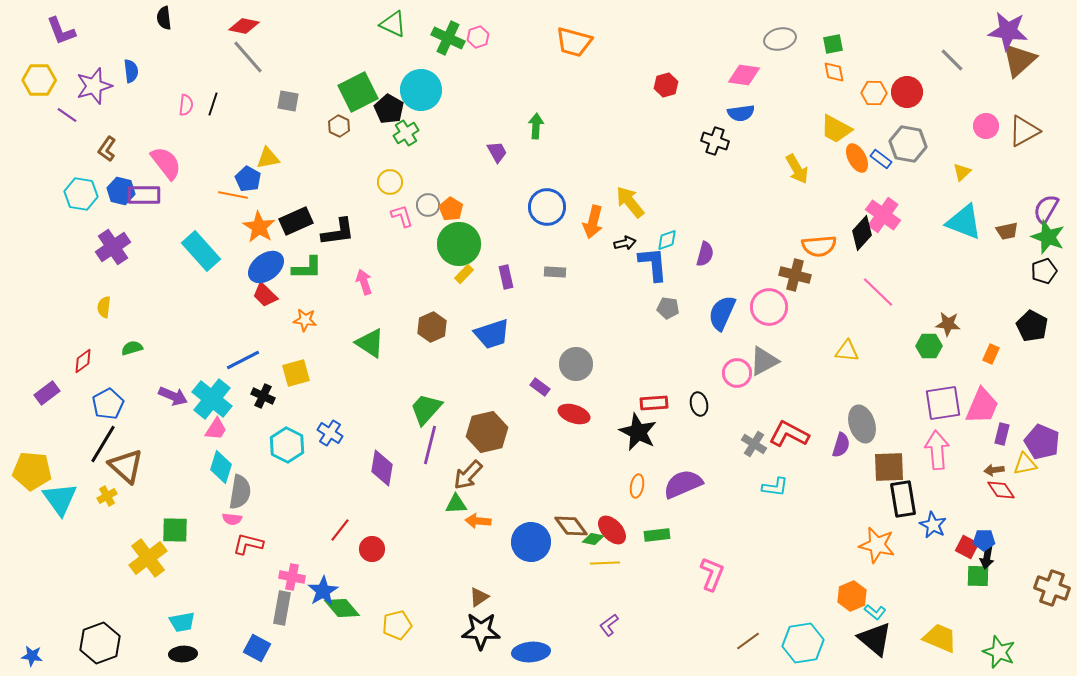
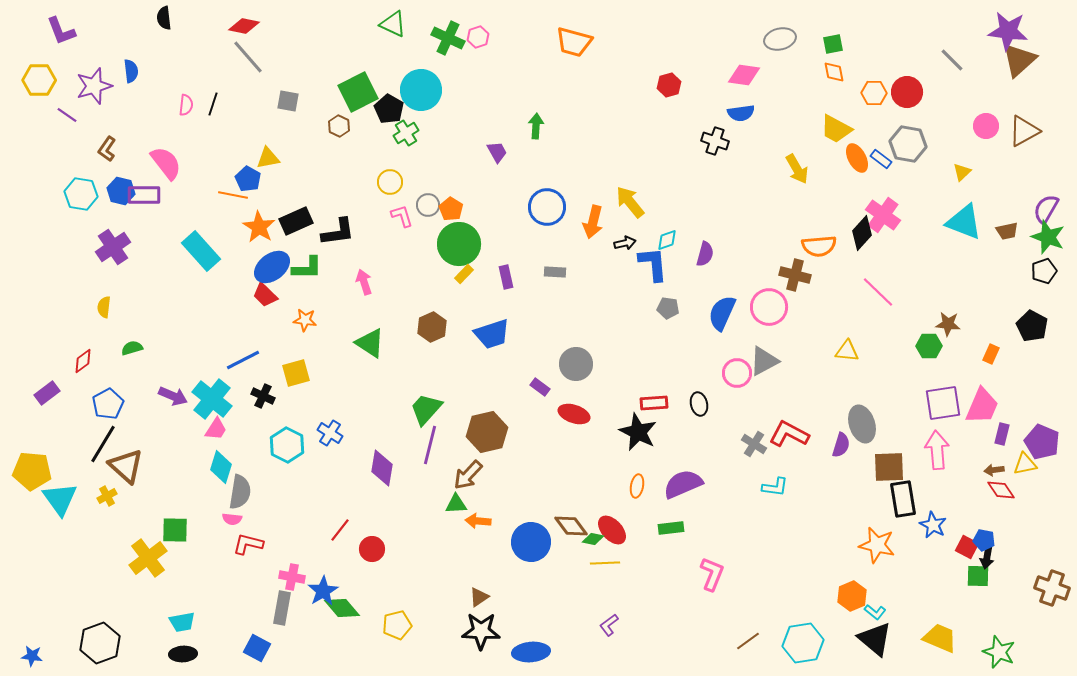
red hexagon at (666, 85): moved 3 px right
blue ellipse at (266, 267): moved 6 px right
green rectangle at (657, 535): moved 14 px right, 7 px up
blue pentagon at (984, 540): rotated 10 degrees clockwise
